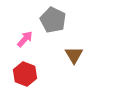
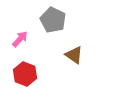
pink arrow: moved 5 px left
brown triangle: rotated 24 degrees counterclockwise
